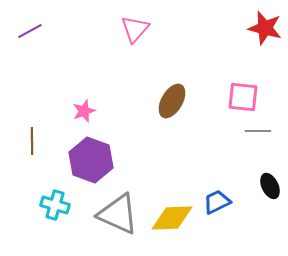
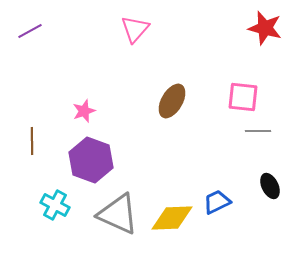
cyan cross: rotated 12 degrees clockwise
